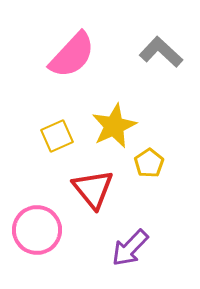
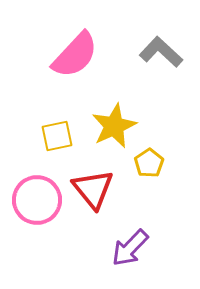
pink semicircle: moved 3 px right
yellow square: rotated 12 degrees clockwise
pink circle: moved 30 px up
